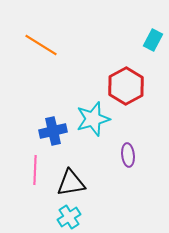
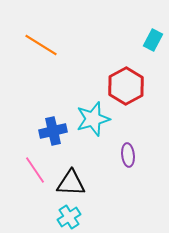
pink line: rotated 36 degrees counterclockwise
black triangle: rotated 12 degrees clockwise
